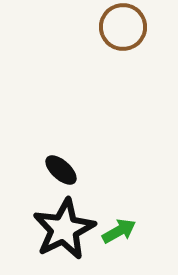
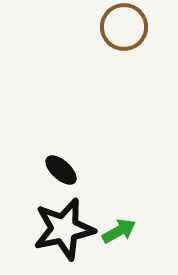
brown circle: moved 1 px right
black star: rotated 14 degrees clockwise
